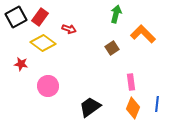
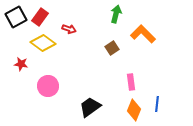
orange diamond: moved 1 px right, 2 px down
